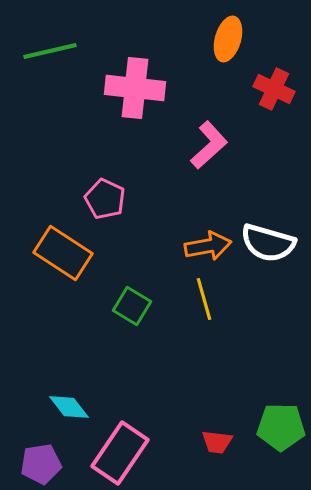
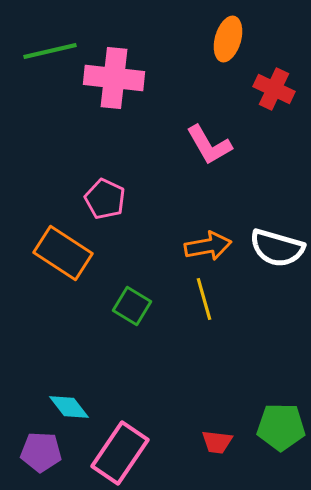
pink cross: moved 21 px left, 10 px up
pink L-shape: rotated 102 degrees clockwise
white semicircle: moved 9 px right, 5 px down
purple pentagon: moved 12 px up; rotated 12 degrees clockwise
